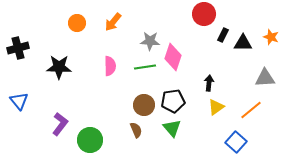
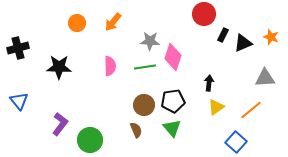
black triangle: rotated 24 degrees counterclockwise
